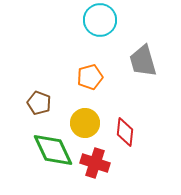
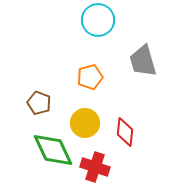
cyan circle: moved 2 px left
red cross: moved 4 px down
